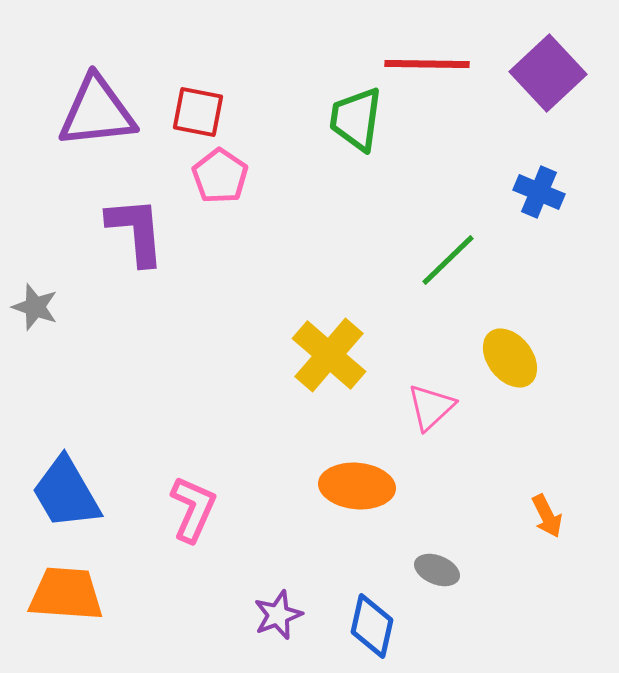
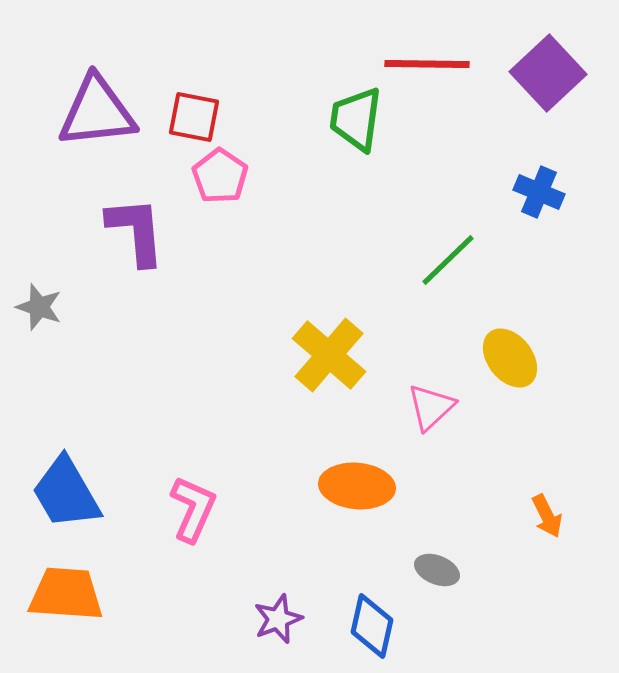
red square: moved 4 px left, 5 px down
gray star: moved 4 px right
purple star: moved 4 px down
